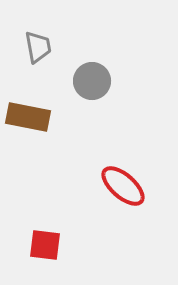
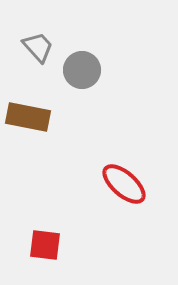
gray trapezoid: rotated 32 degrees counterclockwise
gray circle: moved 10 px left, 11 px up
red ellipse: moved 1 px right, 2 px up
